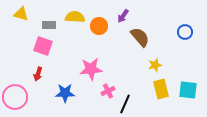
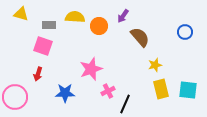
pink star: rotated 15 degrees counterclockwise
